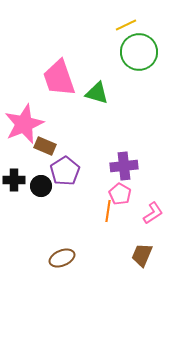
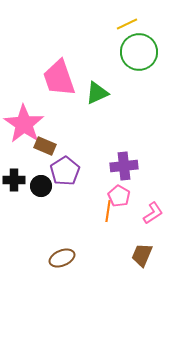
yellow line: moved 1 px right, 1 px up
green triangle: rotated 40 degrees counterclockwise
pink star: rotated 15 degrees counterclockwise
pink pentagon: moved 1 px left, 2 px down
